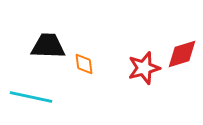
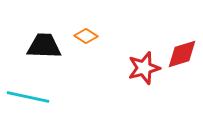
black trapezoid: moved 4 px left
orange diamond: moved 2 px right, 28 px up; rotated 50 degrees counterclockwise
cyan line: moved 3 px left
